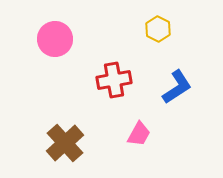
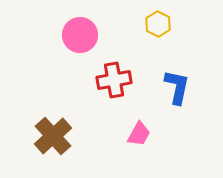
yellow hexagon: moved 5 px up
pink circle: moved 25 px right, 4 px up
blue L-shape: rotated 45 degrees counterclockwise
brown cross: moved 12 px left, 7 px up
